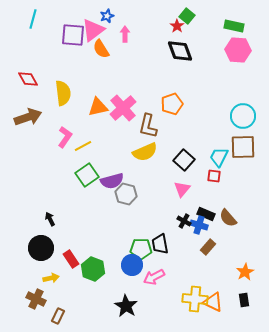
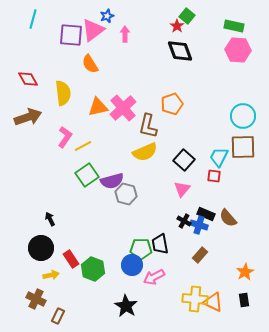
purple square at (73, 35): moved 2 px left
orange semicircle at (101, 49): moved 11 px left, 15 px down
brown rectangle at (208, 247): moved 8 px left, 8 px down
yellow arrow at (51, 278): moved 3 px up
